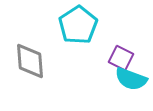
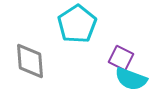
cyan pentagon: moved 1 px left, 1 px up
